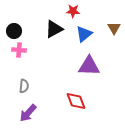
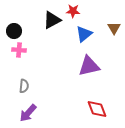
black triangle: moved 2 px left, 9 px up
purple triangle: rotated 15 degrees counterclockwise
red diamond: moved 21 px right, 8 px down
